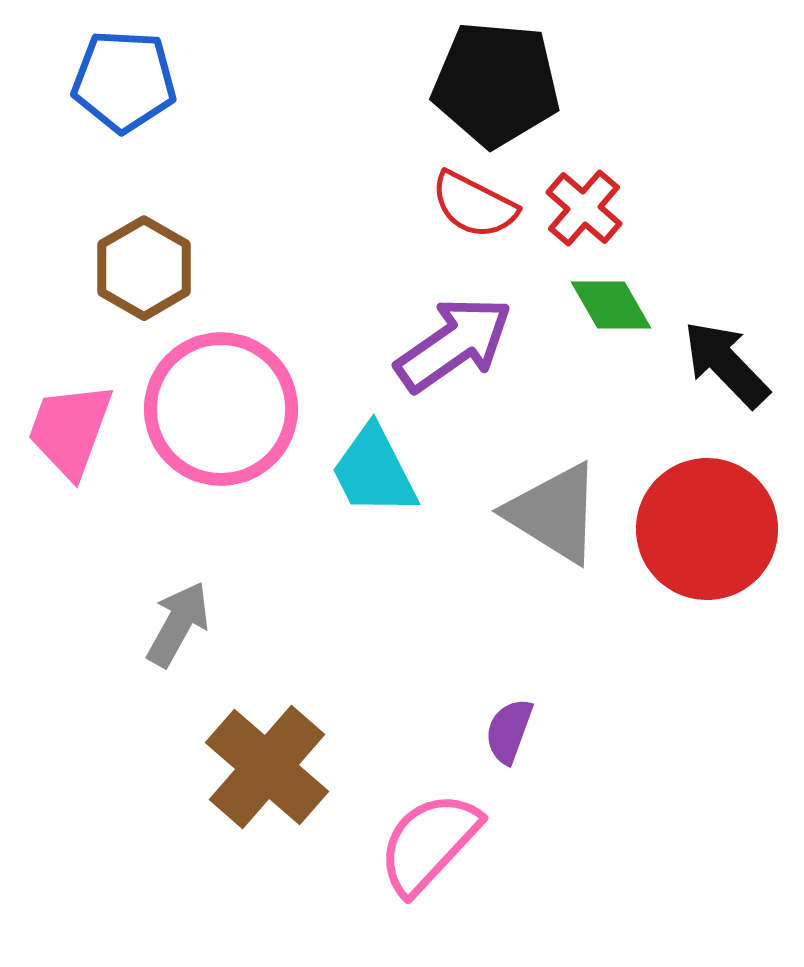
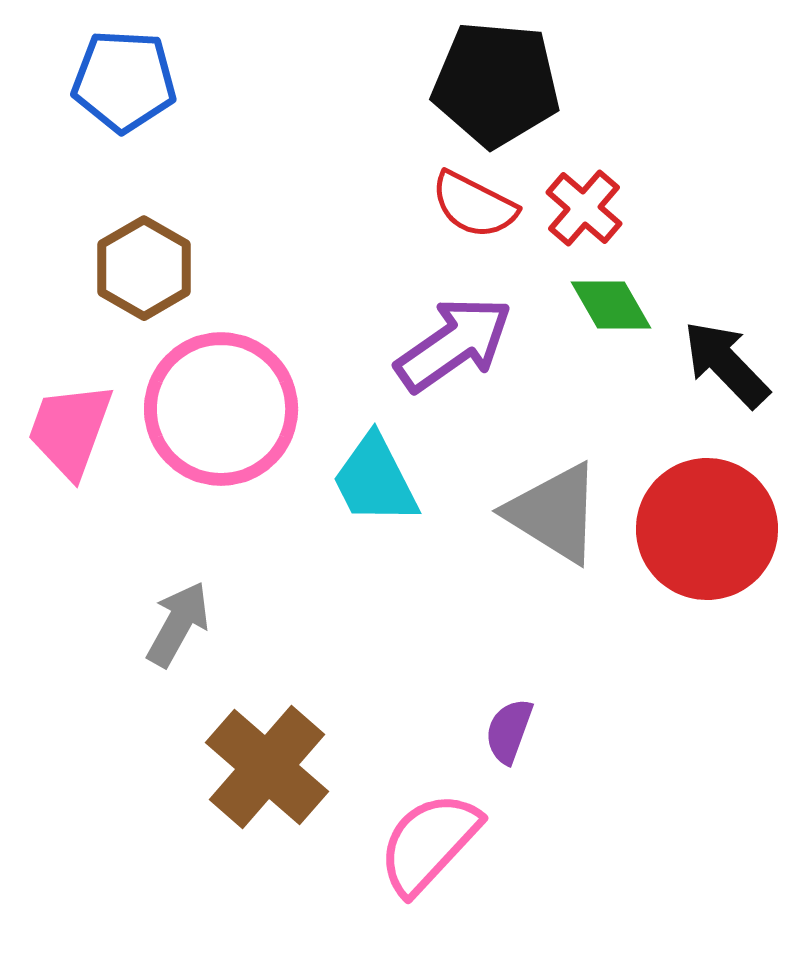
cyan trapezoid: moved 1 px right, 9 px down
